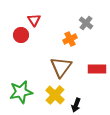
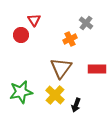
brown triangle: moved 1 px down
